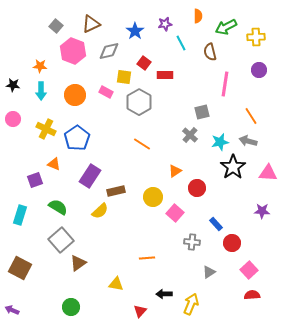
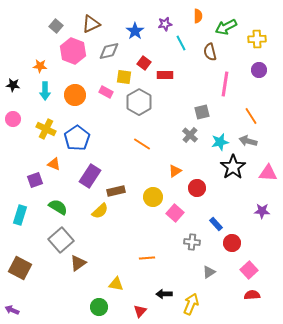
yellow cross at (256, 37): moved 1 px right, 2 px down
cyan arrow at (41, 91): moved 4 px right
green circle at (71, 307): moved 28 px right
